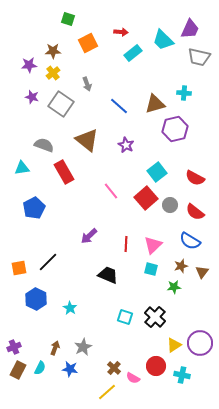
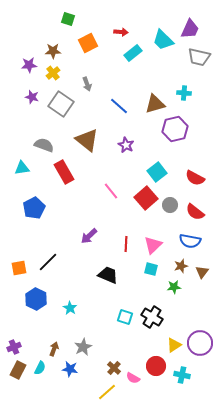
blue semicircle at (190, 241): rotated 20 degrees counterclockwise
black cross at (155, 317): moved 3 px left; rotated 10 degrees counterclockwise
brown arrow at (55, 348): moved 1 px left, 1 px down
